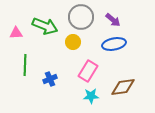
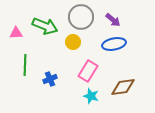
cyan star: rotated 21 degrees clockwise
